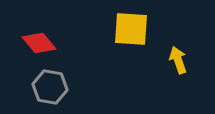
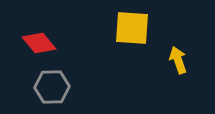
yellow square: moved 1 px right, 1 px up
gray hexagon: moved 2 px right; rotated 12 degrees counterclockwise
